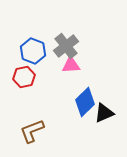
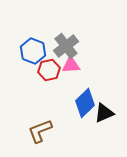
red hexagon: moved 25 px right, 7 px up
blue diamond: moved 1 px down
brown L-shape: moved 8 px right
